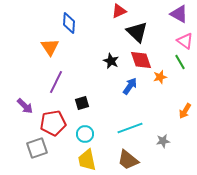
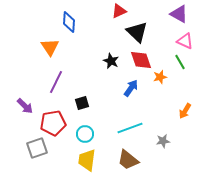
blue diamond: moved 1 px up
pink triangle: rotated 12 degrees counterclockwise
blue arrow: moved 1 px right, 2 px down
yellow trapezoid: rotated 20 degrees clockwise
